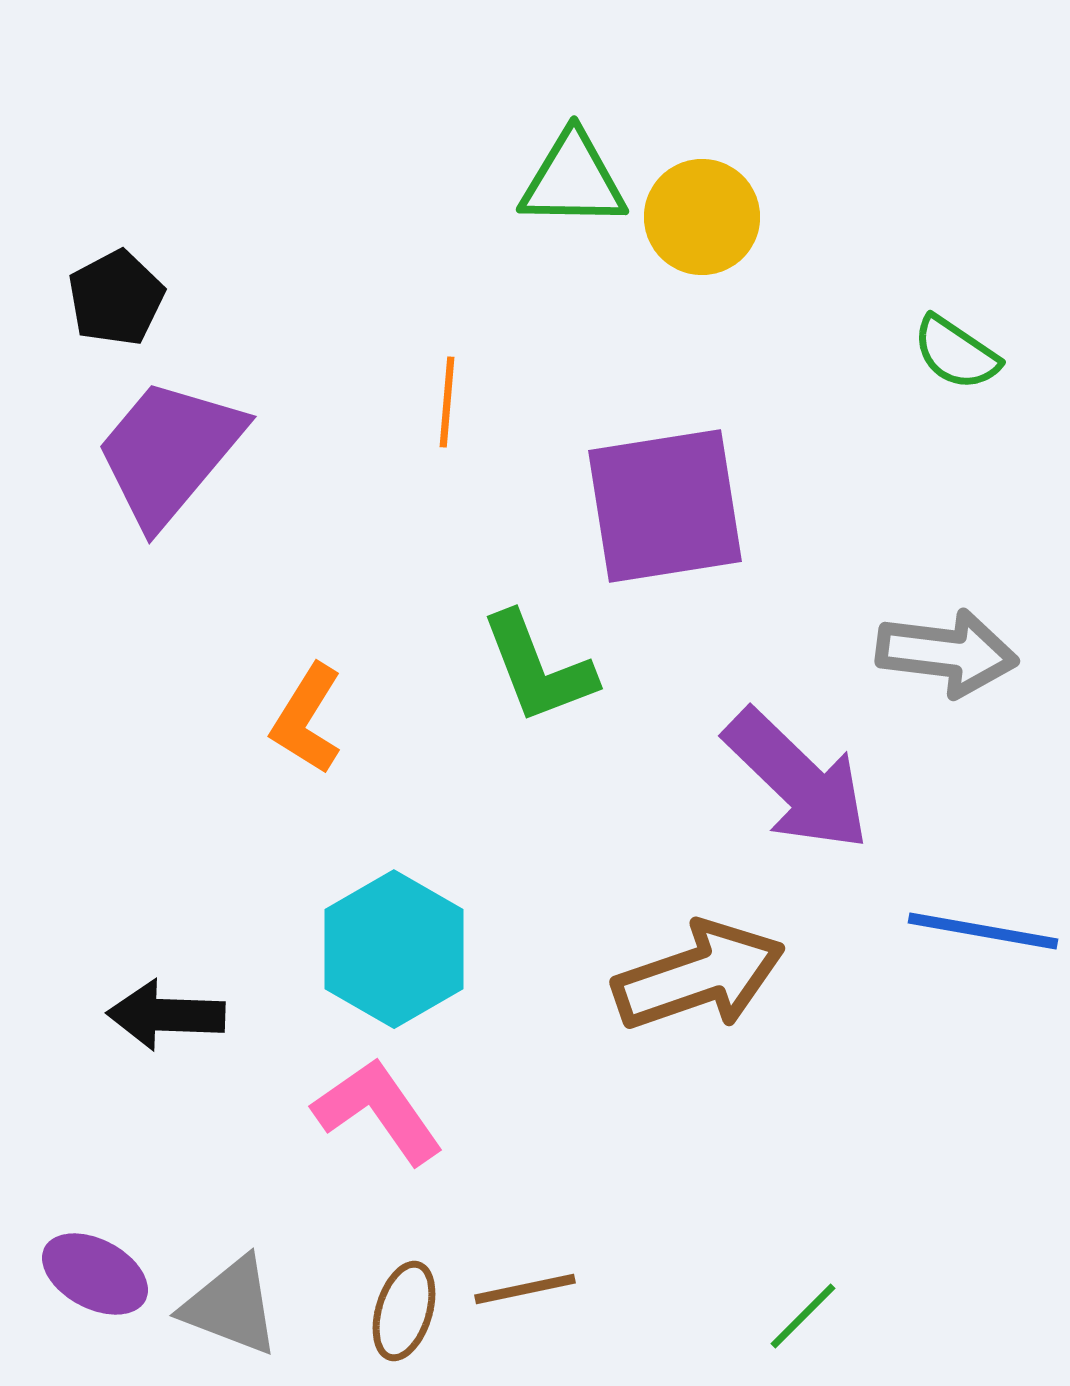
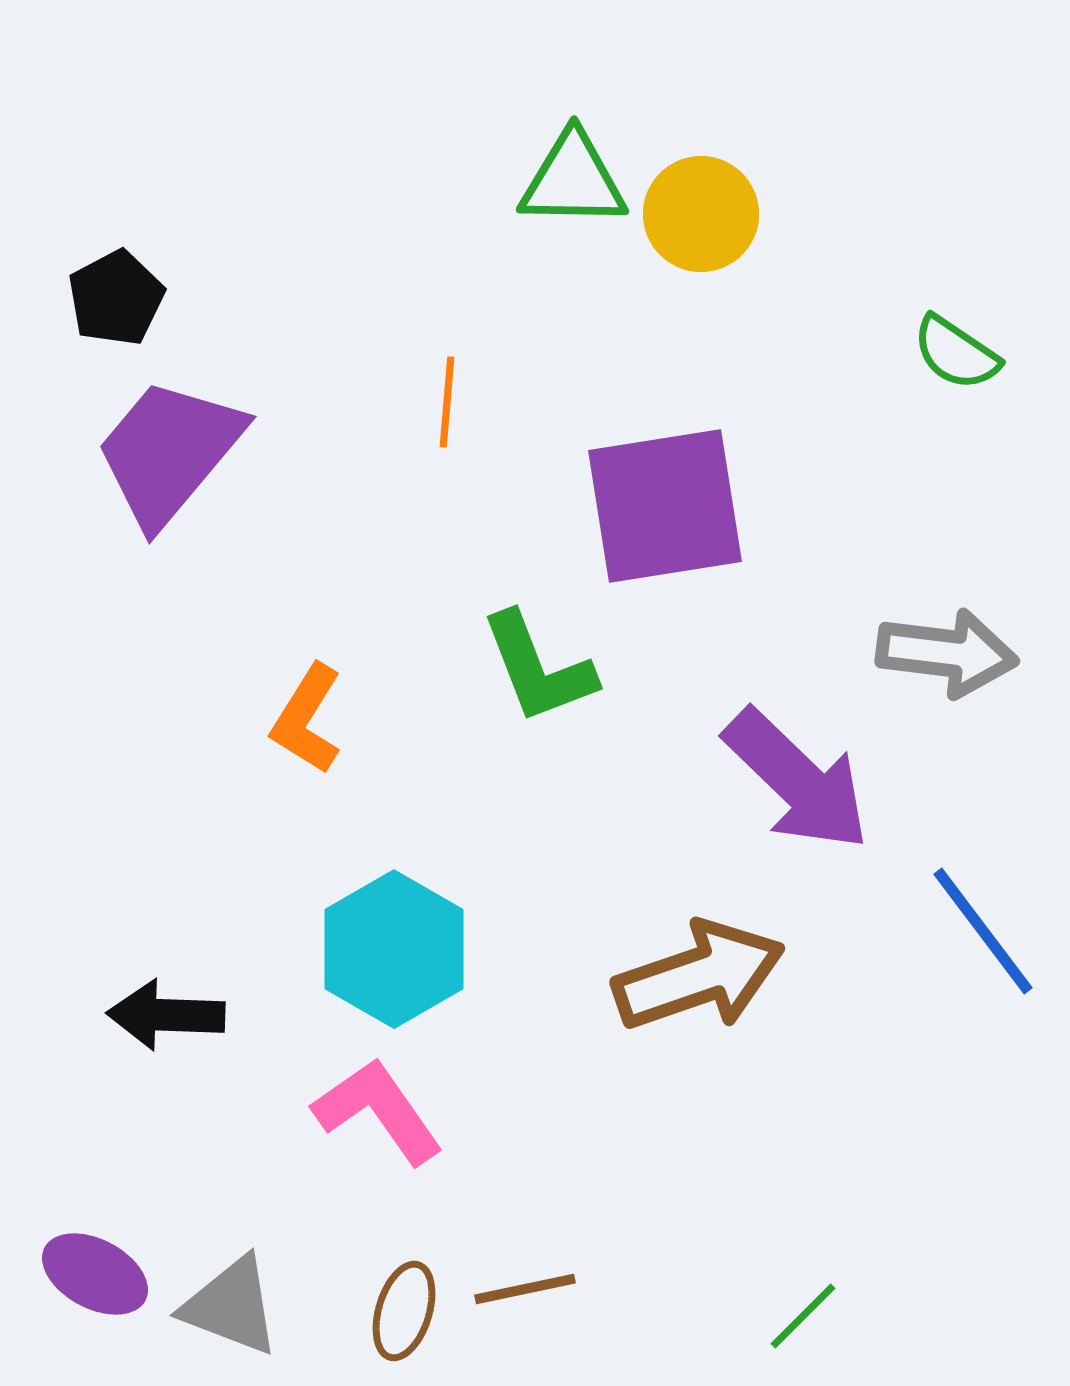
yellow circle: moved 1 px left, 3 px up
blue line: rotated 43 degrees clockwise
